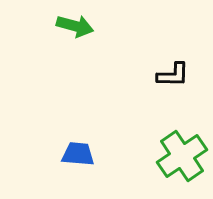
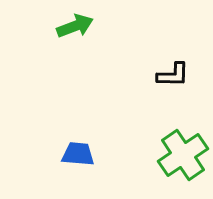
green arrow: rotated 36 degrees counterclockwise
green cross: moved 1 px right, 1 px up
